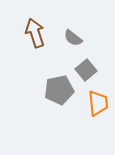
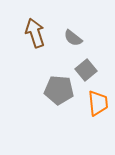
gray pentagon: rotated 16 degrees clockwise
